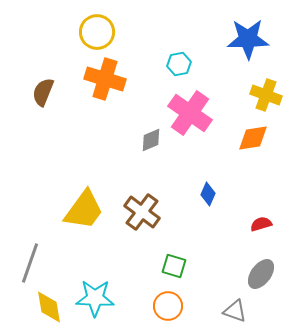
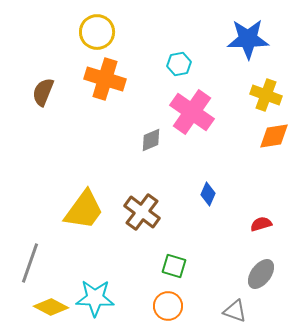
pink cross: moved 2 px right, 1 px up
orange diamond: moved 21 px right, 2 px up
yellow diamond: moved 2 px right; rotated 52 degrees counterclockwise
